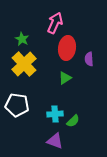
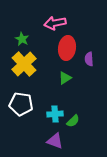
pink arrow: rotated 125 degrees counterclockwise
white pentagon: moved 4 px right, 1 px up
